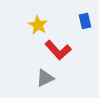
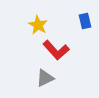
red L-shape: moved 2 px left
